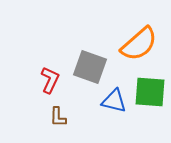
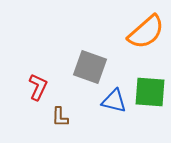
orange semicircle: moved 7 px right, 12 px up
red L-shape: moved 12 px left, 7 px down
brown L-shape: moved 2 px right
